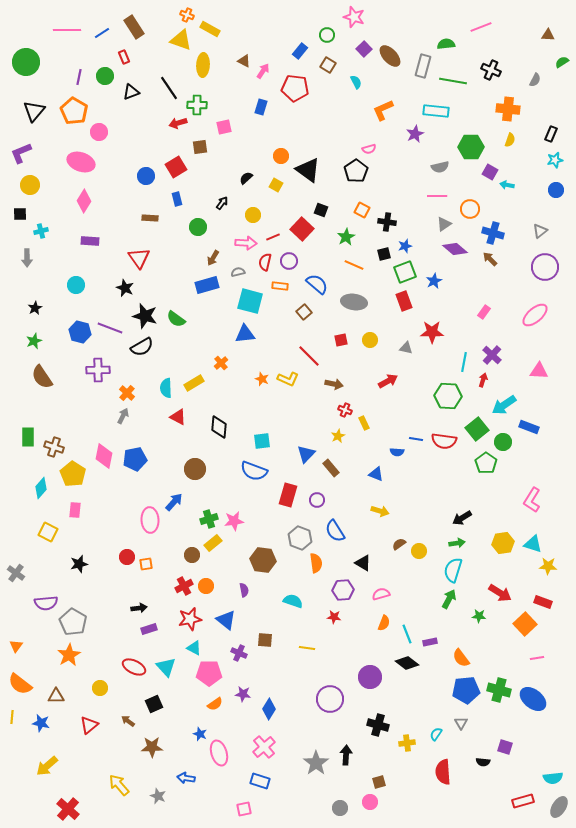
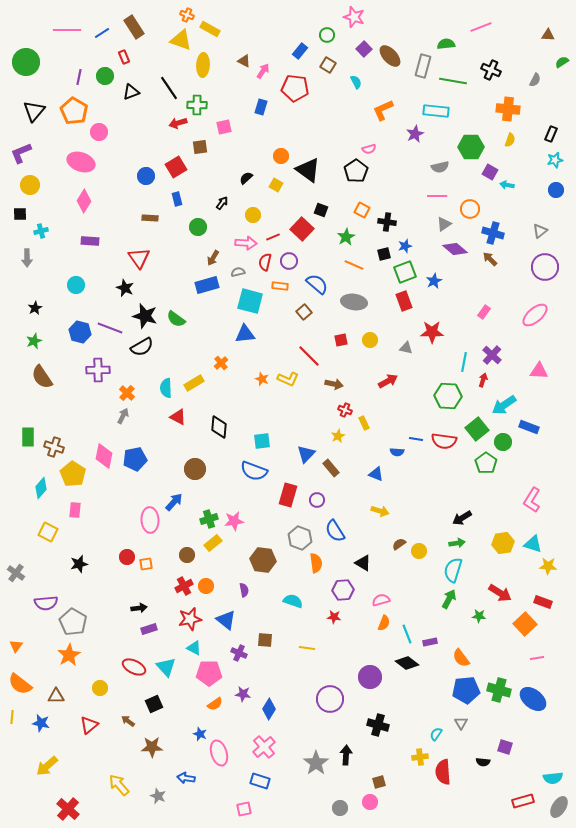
brown circle at (192, 555): moved 5 px left
pink semicircle at (381, 594): moved 6 px down
yellow cross at (407, 743): moved 13 px right, 14 px down
